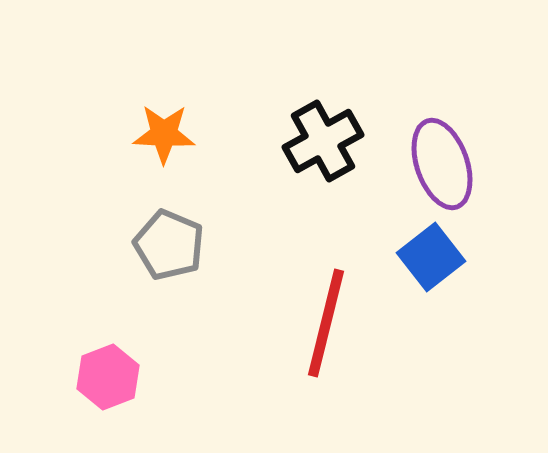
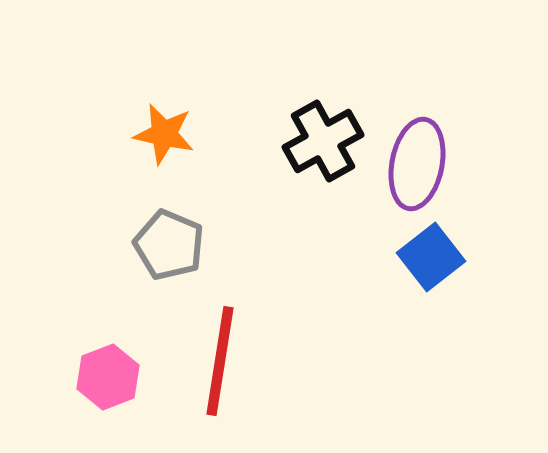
orange star: rotated 10 degrees clockwise
purple ellipse: moved 25 px left; rotated 30 degrees clockwise
red line: moved 106 px left, 38 px down; rotated 5 degrees counterclockwise
